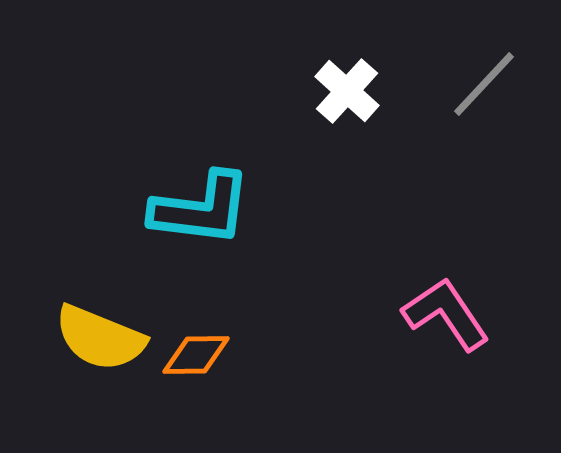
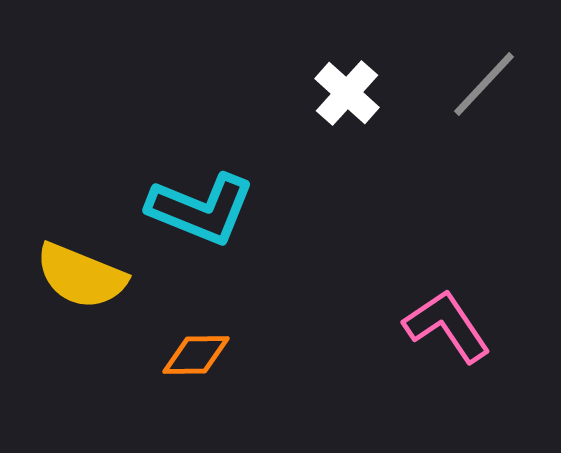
white cross: moved 2 px down
cyan L-shape: rotated 15 degrees clockwise
pink L-shape: moved 1 px right, 12 px down
yellow semicircle: moved 19 px left, 62 px up
